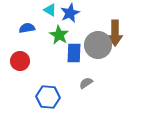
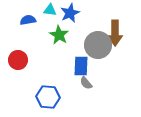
cyan triangle: rotated 24 degrees counterclockwise
blue semicircle: moved 1 px right, 8 px up
blue rectangle: moved 7 px right, 13 px down
red circle: moved 2 px left, 1 px up
gray semicircle: rotated 96 degrees counterclockwise
